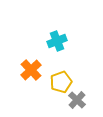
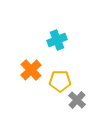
cyan cross: moved 1 px up
yellow pentagon: moved 1 px left, 1 px up; rotated 20 degrees clockwise
